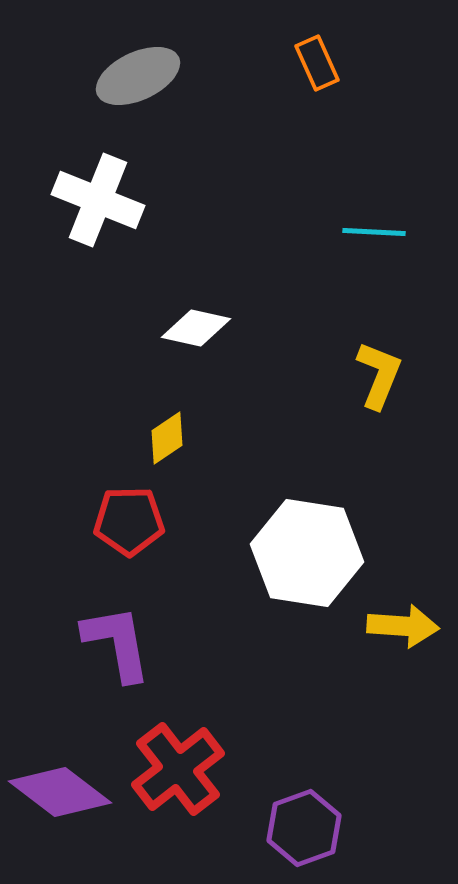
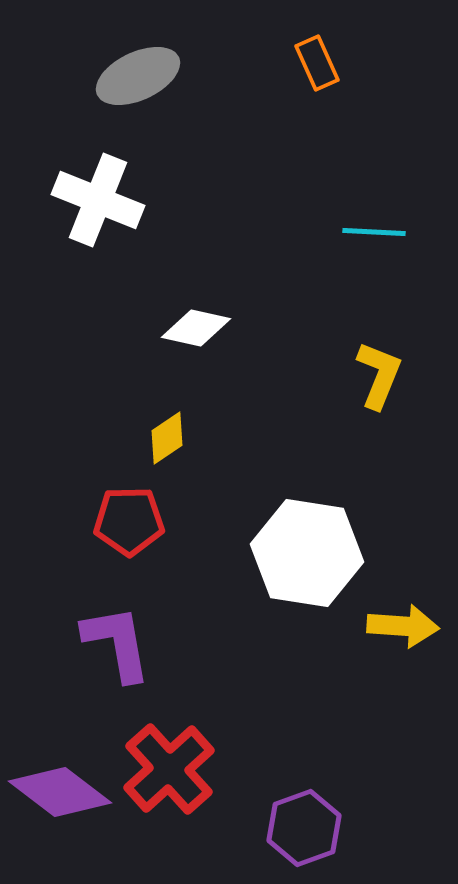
red cross: moved 9 px left; rotated 4 degrees counterclockwise
